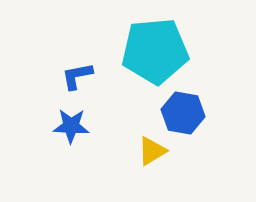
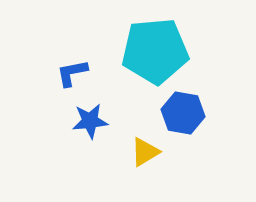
blue L-shape: moved 5 px left, 3 px up
blue star: moved 19 px right, 5 px up; rotated 9 degrees counterclockwise
yellow triangle: moved 7 px left, 1 px down
